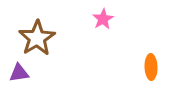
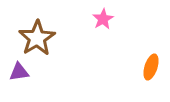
orange ellipse: rotated 20 degrees clockwise
purple triangle: moved 1 px up
